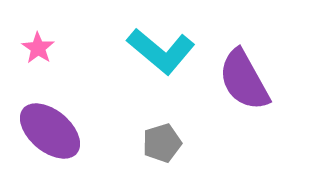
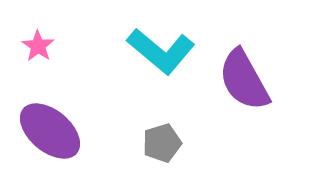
pink star: moved 2 px up
